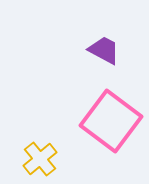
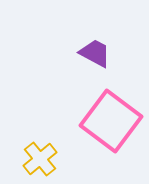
purple trapezoid: moved 9 px left, 3 px down
